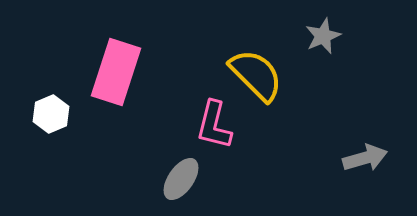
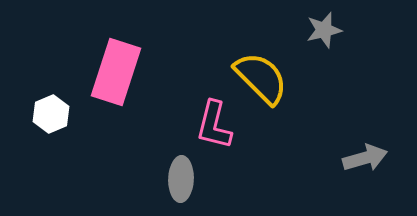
gray star: moved 1 px right, 6 px up; rotated 9 degrees clockwise
yellow semicircle: moved 5 px right, 3 px down
gray ellipse: rotated 33 degrees counterclockwise
